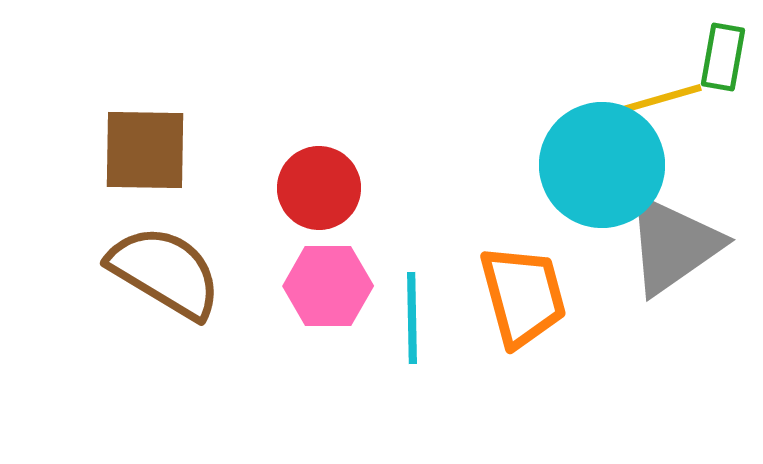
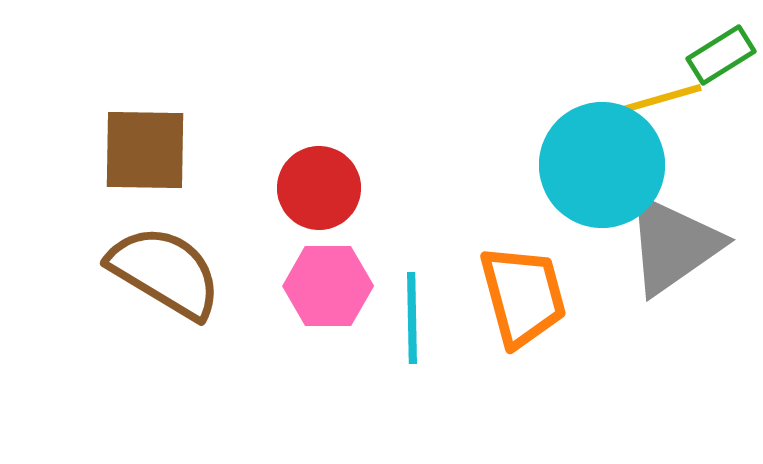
green rectangle: moved 2 px left, 2 px up; rotated 48 degrees clockwise
